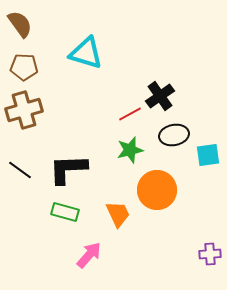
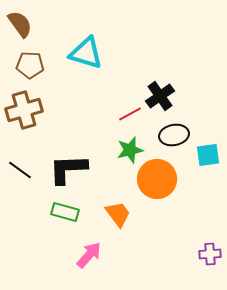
brown pentagon: moved 6 px right, 2 px up
orange circle: moved 11 px up
orange trapezoid: rotated 12 degrees counterclockwise
